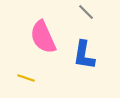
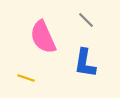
gray line: moved 8 px down
blue L-shape: moved 1 px right, 8 px down
